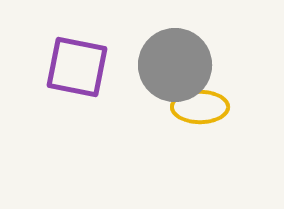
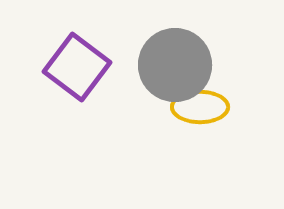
purple square: rotated 26 degrees clockwise
